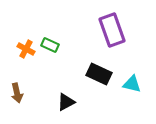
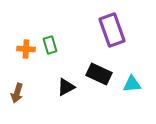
green rectangle: rotated 48 degrees clockwise
orange cross: rotated 24 degrees counterclockwise
cyan triangle: rotated 18 degrees counterclockwise
brown arrow: rotated 30 degrees clockwise
black triangle: moved 15 px up
